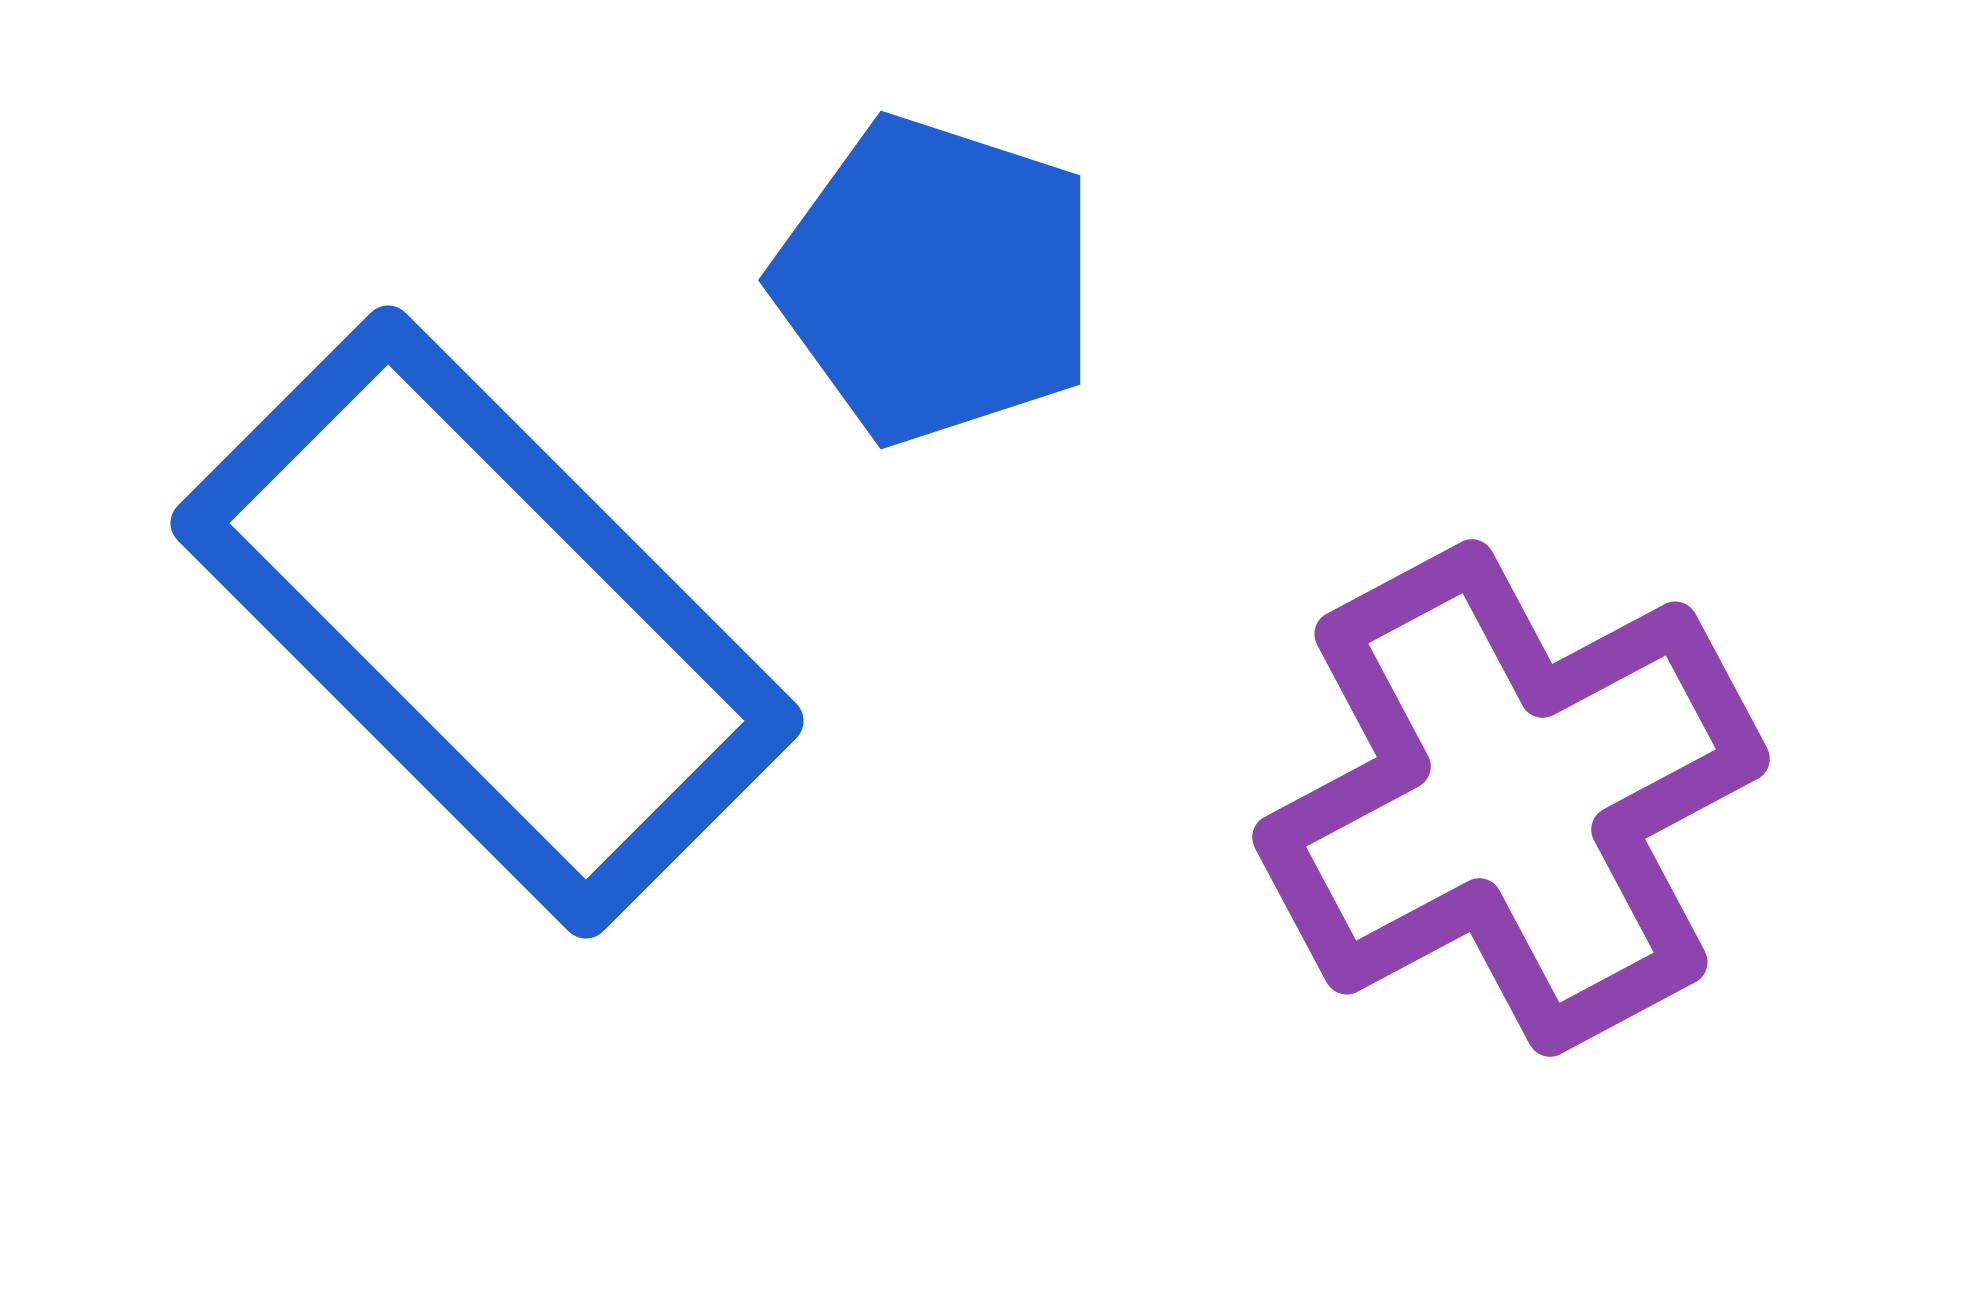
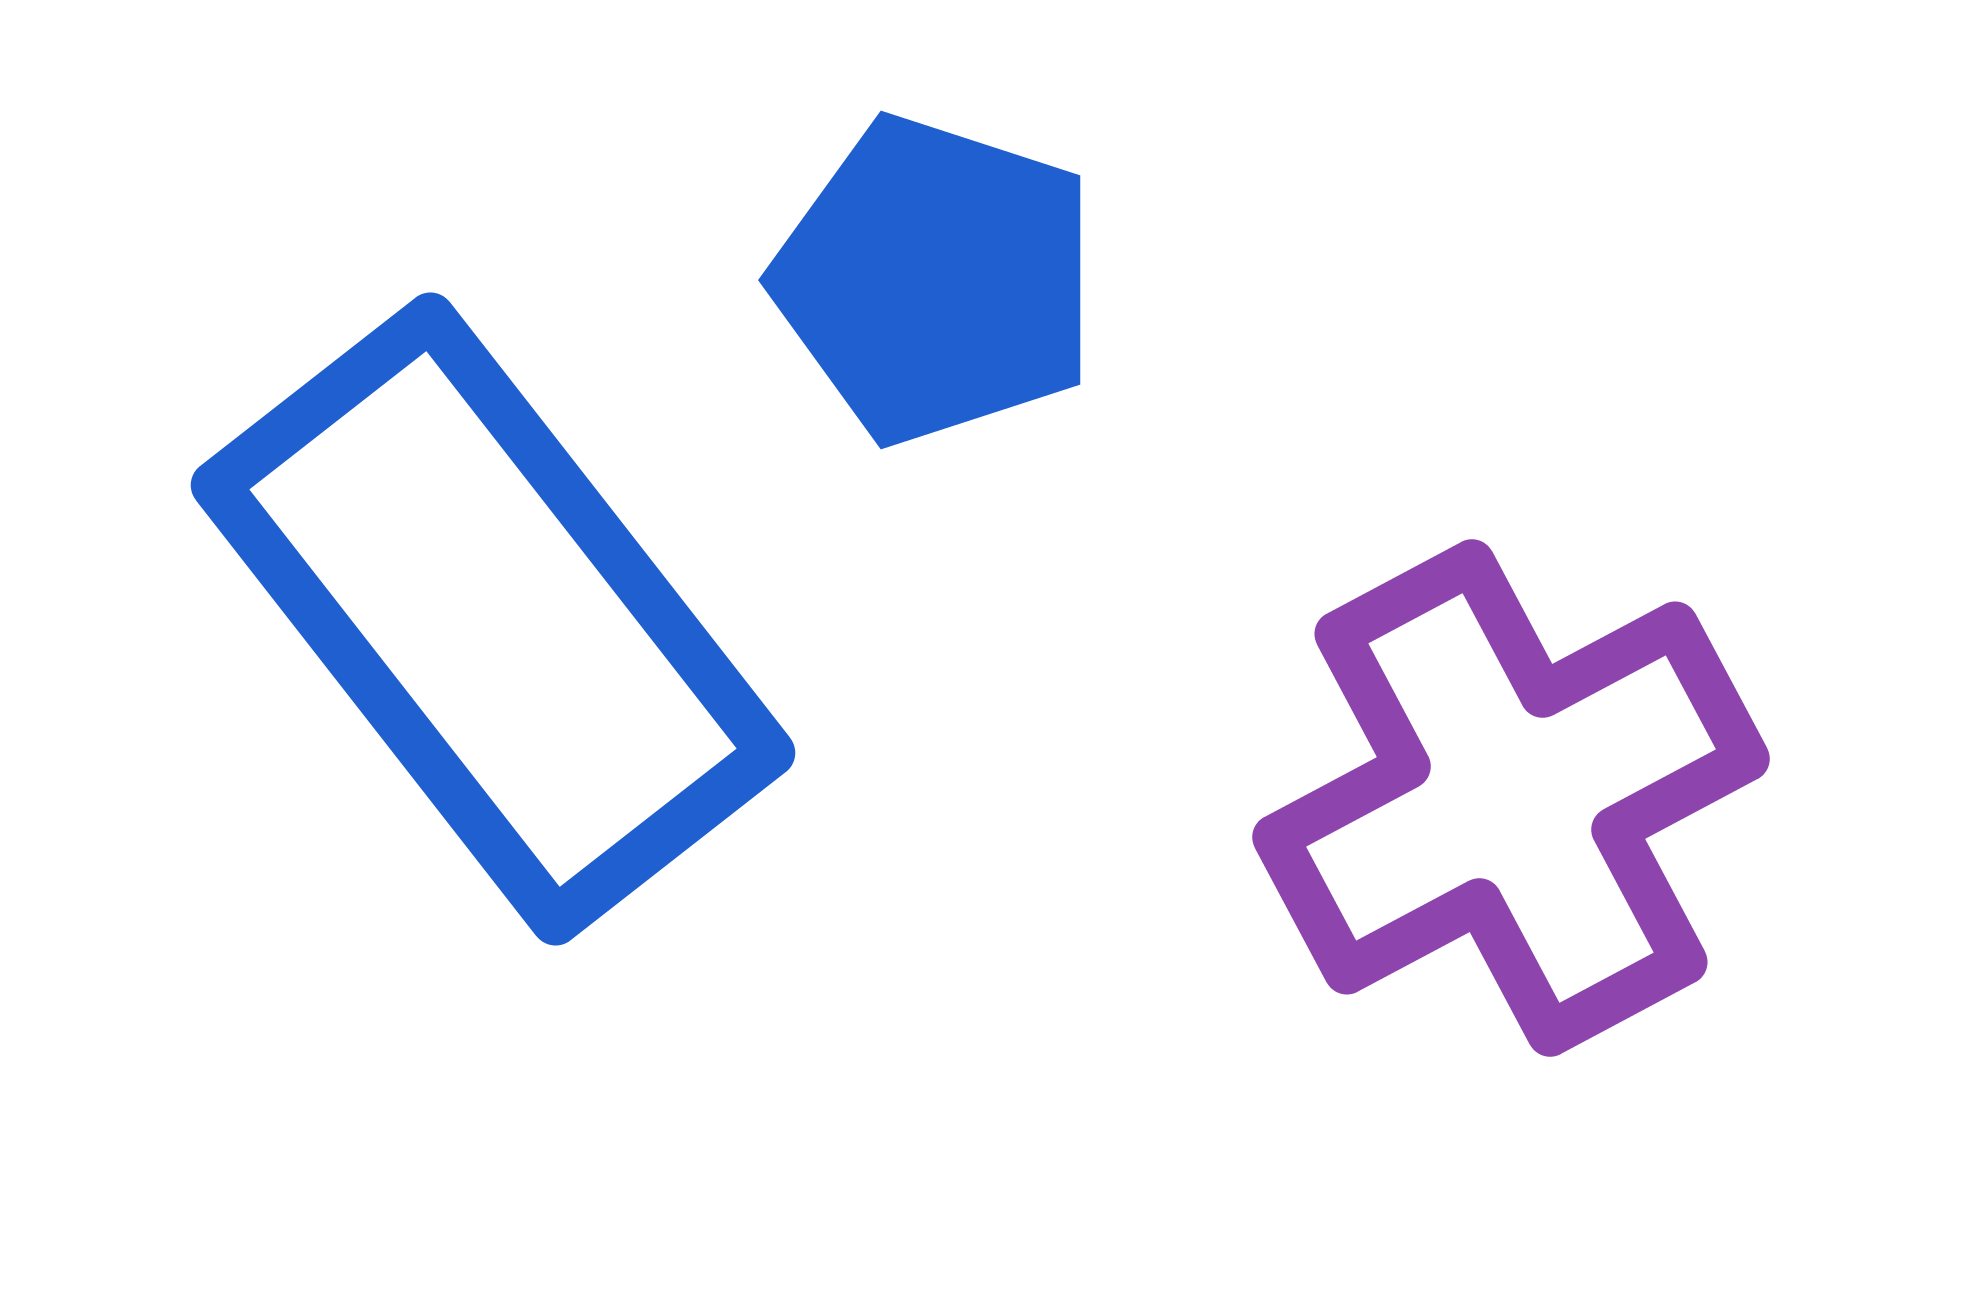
blue rectangle: moved 6 px right, 3 px up; rotated 7 degrees clockwise
